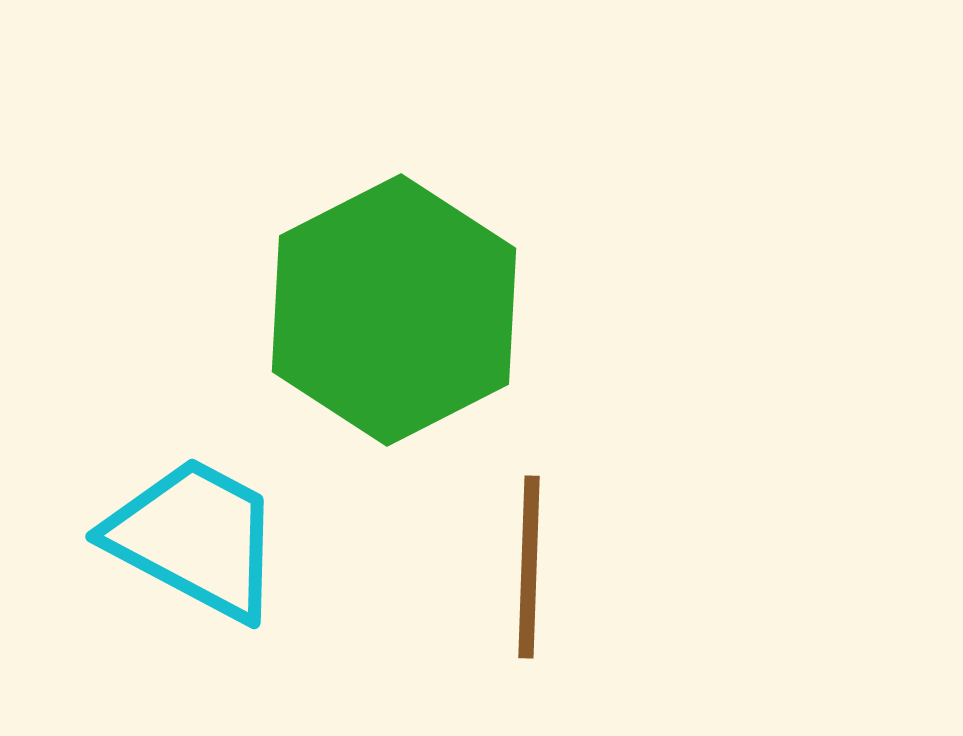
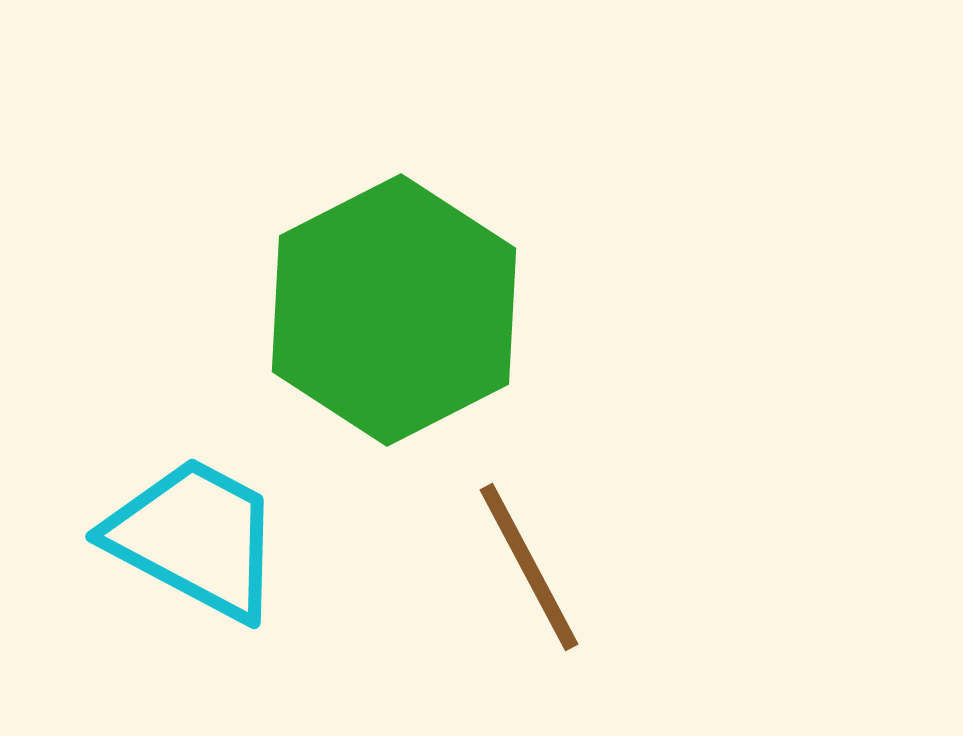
brown line: rotated 30 degrees counterclockwise
